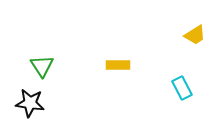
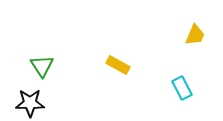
yellow trapezoid: rotated 35 degrees counterclockwise
yellow rectangle: rotated 30 degrees clockwise
black star: rotated 8 degrees counterclockwise
